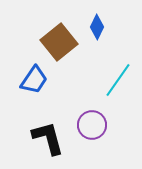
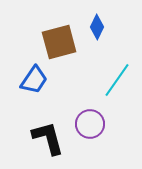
brown square: rotated 24 degrees clockwise
cyan line: moved 1 px left
purple circle: moved 2 px left, 1 px up
